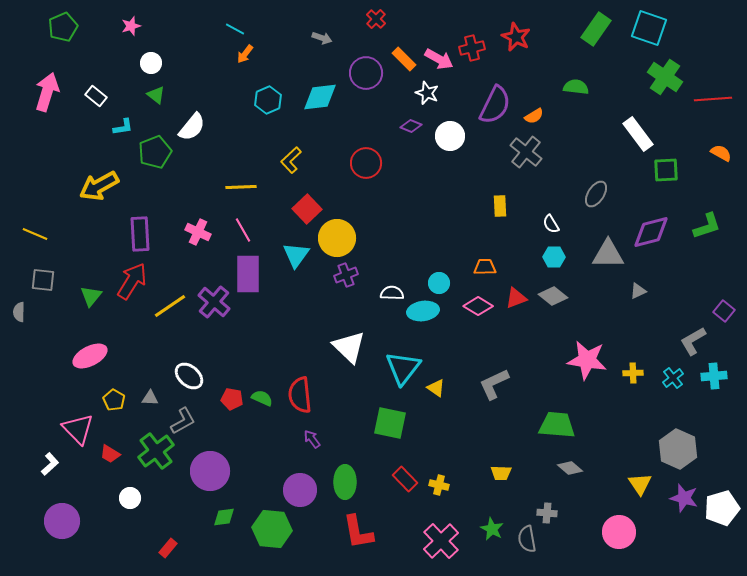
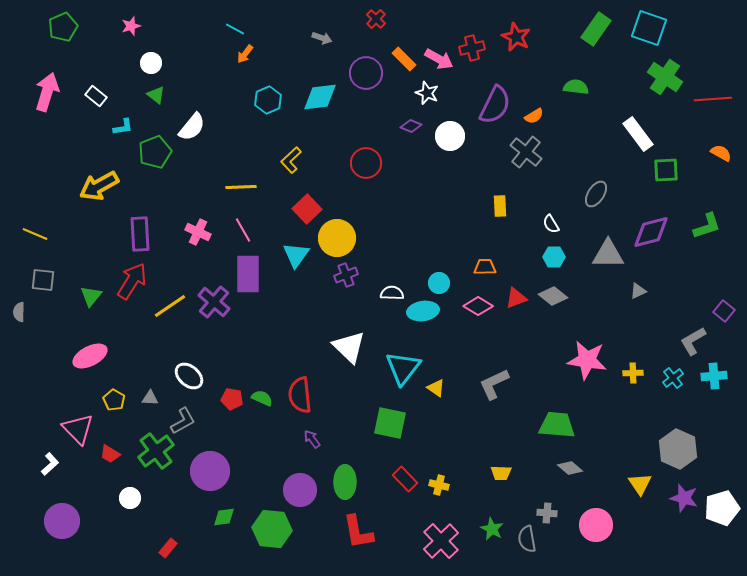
pink circle at (619, 532): moved 23 px left, 7 px up
